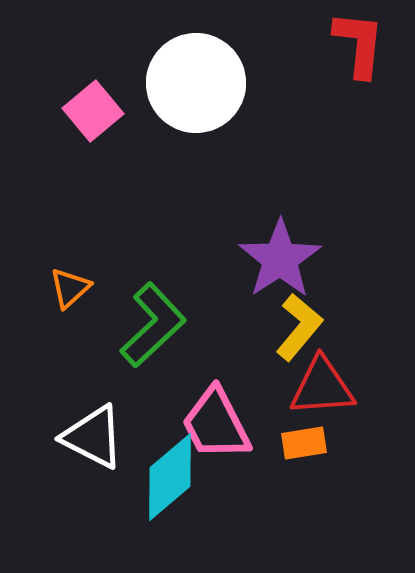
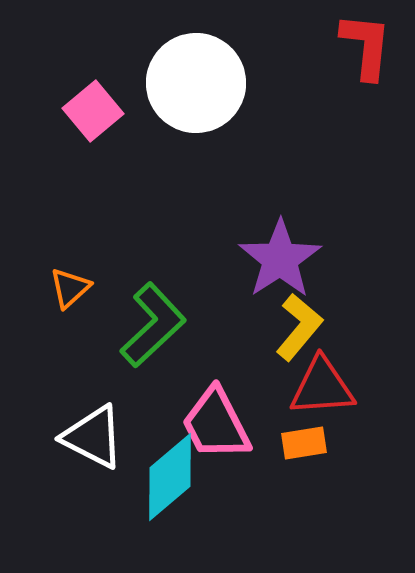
red L-shape: moved 7 px right, 2 px down
